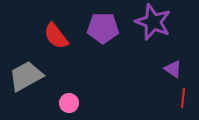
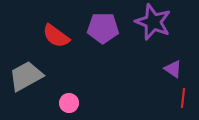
red semicircle: rotated 16 degrees counterclockwise
